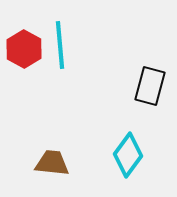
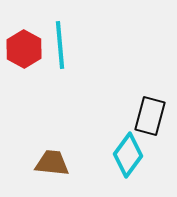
black rectangle: moved 30 px down
